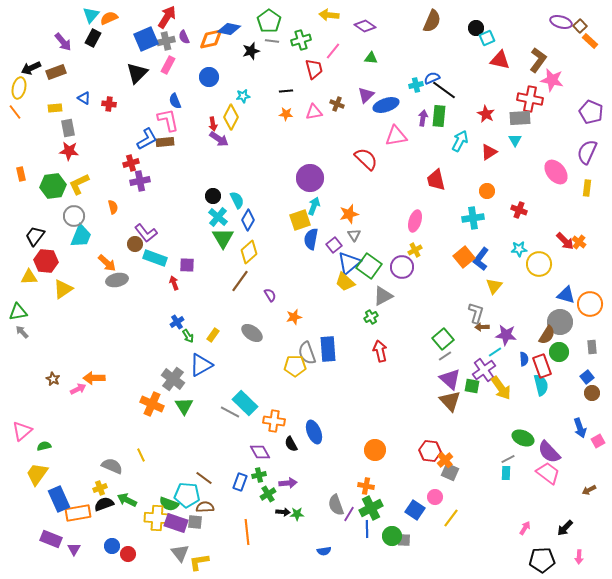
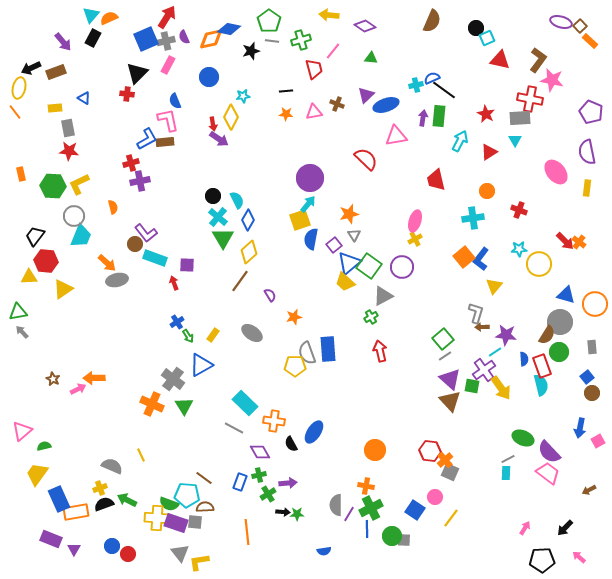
red cross at (109, 104): moved 18 px right, 10 px up
purple semicircle at (587, 152): rotated 35 degrees counterclockwise
green hexagon at (53, 186): rotated 10 degrees clockwise
cyan arrow at (314, 206): moved 6 px left, 2 px up; rotated 18 degrees clockwise
yellow cross at (415, 250): moved 11 px up
orange circle at (590, 304): moved 5 px right
gray line at (230, 412): moved 4 px right, 16 px down
blue arrow at (580, 428): rotated 30 degrees clockwise
blue ellipse at (314, 432): rotated 55 degrees clockwise
gray semicircle at (336, 505): rotated 20 degrees clockwise
orange rectangle at (78, 513): moved 2 px left, 1 px up
pink arrow at (579, 557): rotated 128 degrees clockwise
